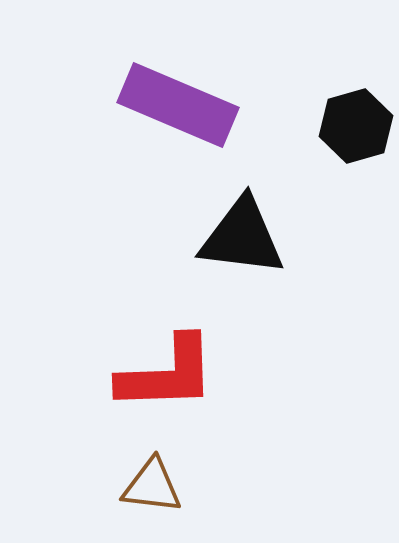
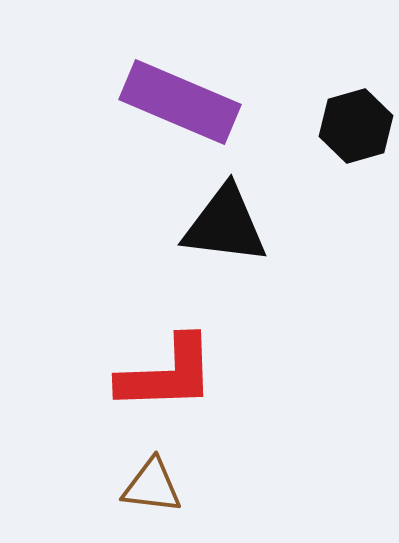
purple rectangle: moved 2 px right, 3 px up
black triangle: moved 17 px left, 12 px up
